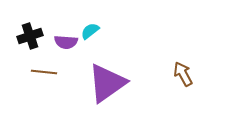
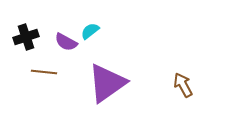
black cross: moved 4 px left, 1 px down
purple semicircle: rotated 25 degrees clockwise
brown arrow: moved 11 px down
